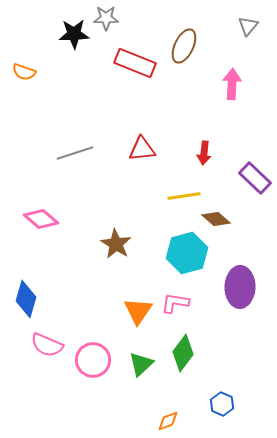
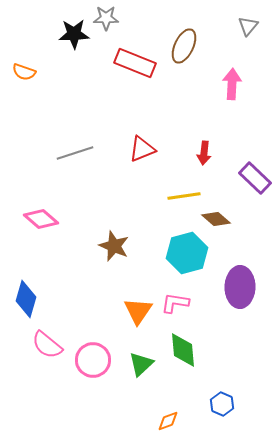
red triangle: rotated 16 degrees counterclockwise
brown star: moved 2 px left, 2 px down; rotated 8 degrees counterclockwise
pink semicircle: rotated 16 degrees clockwise
green diamond: moved 3 px up; rotated 42 degrees counterclockwise
